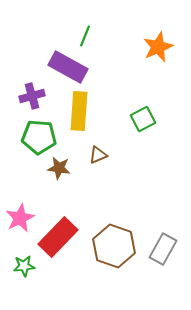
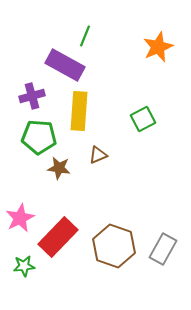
purple rectangle: moved 3 px left, 2 px up
